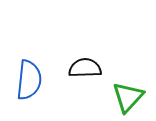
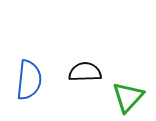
black semicircle: moved 4 px down
